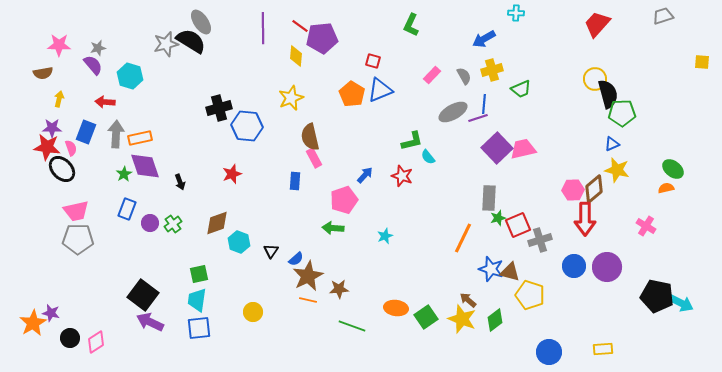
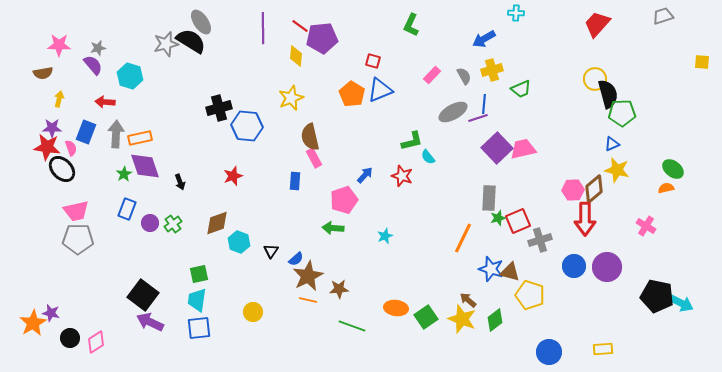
red star at (232, 174): moved 1 px right, 2 px down
red square at (518, 225): moved 4 px up
